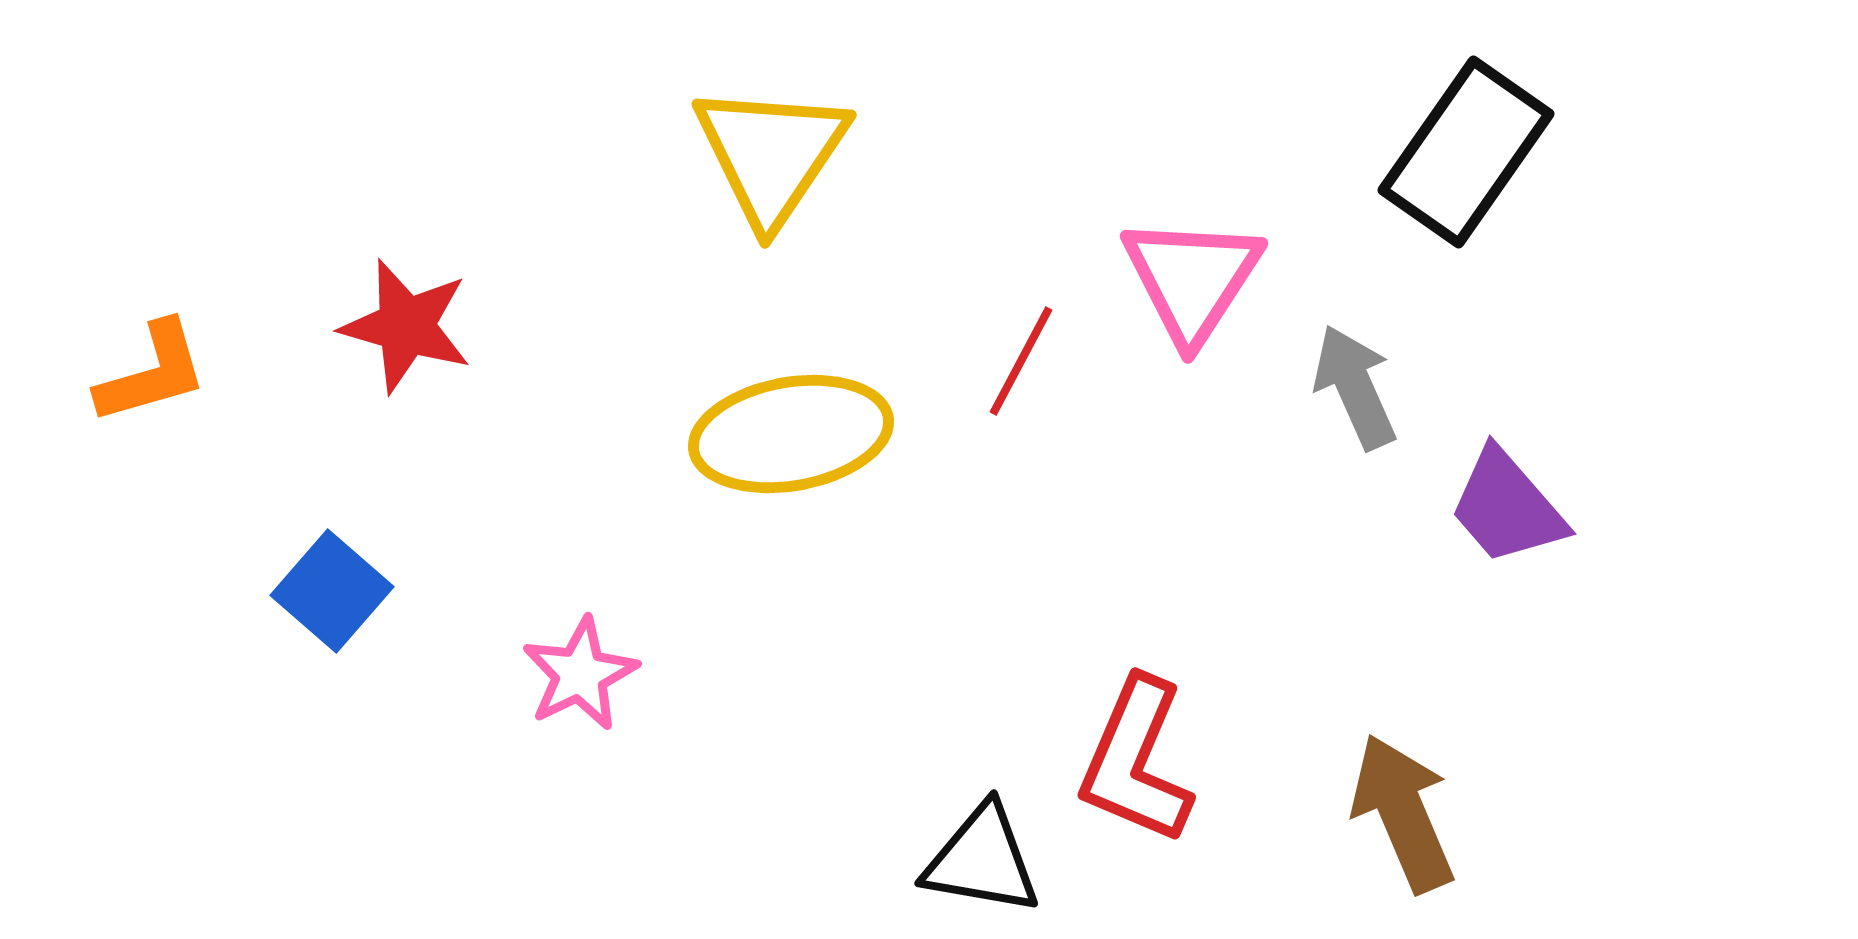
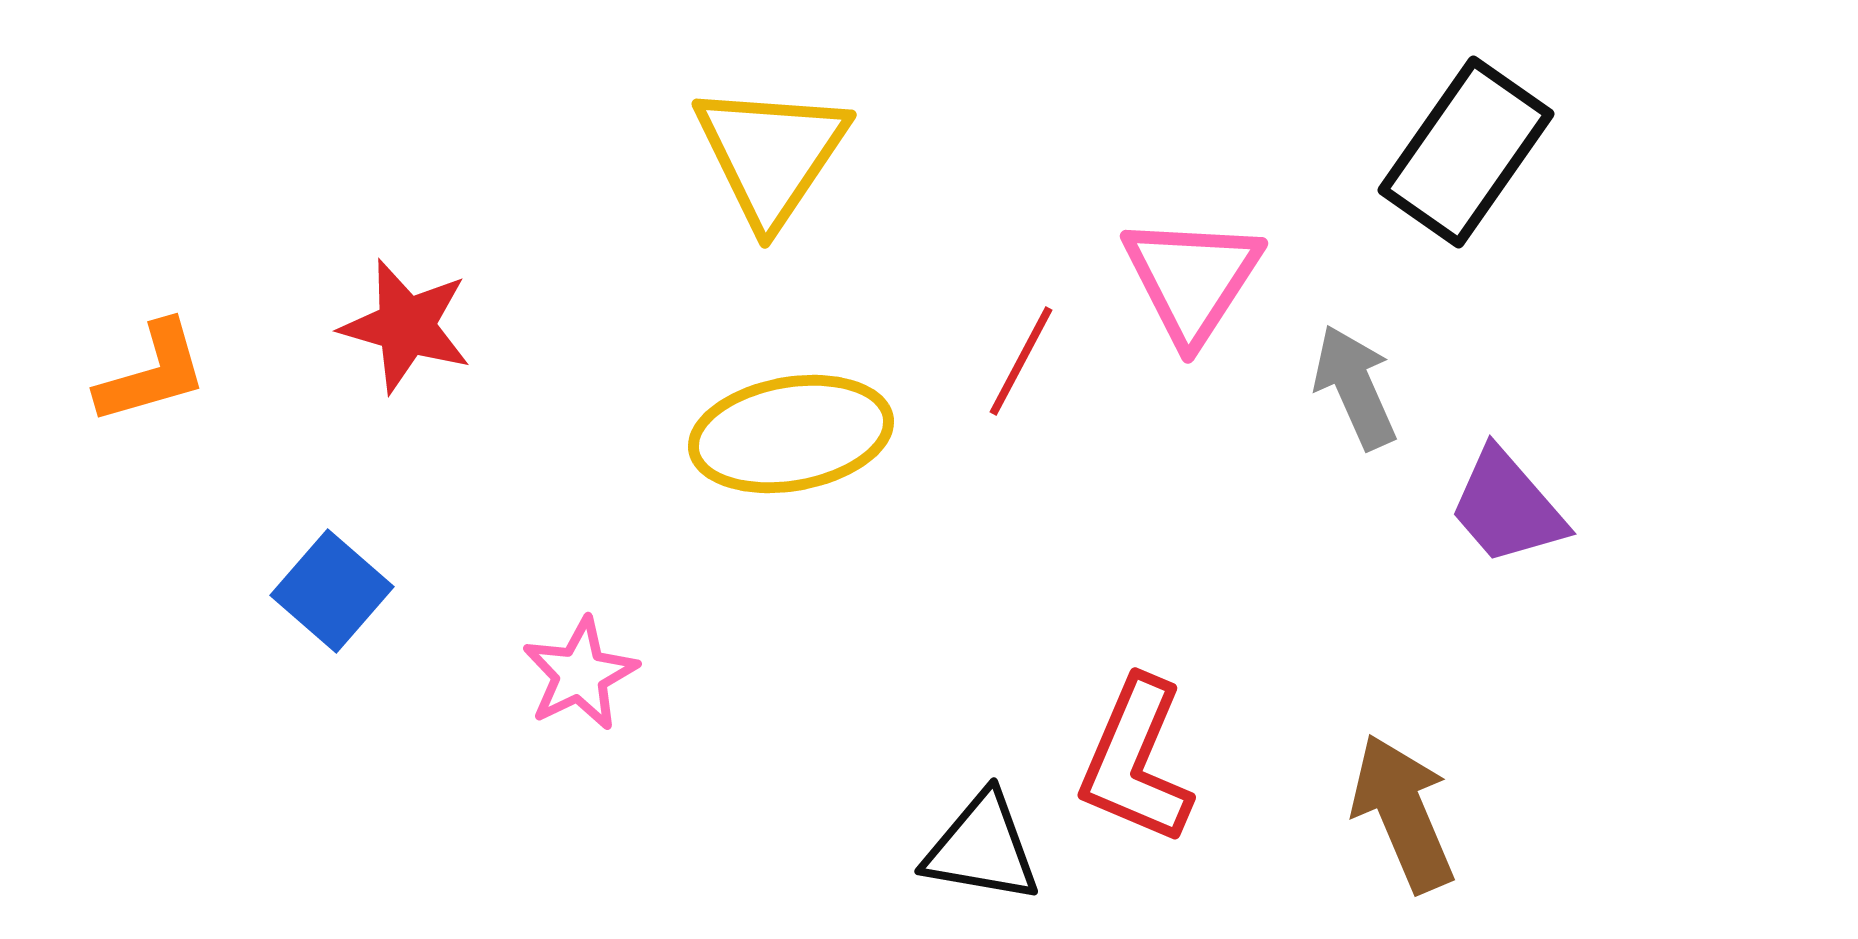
black triangle: moved 12 px up
